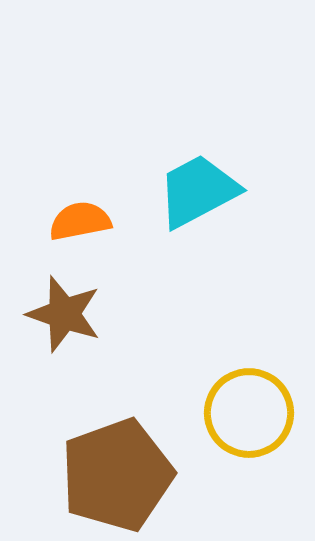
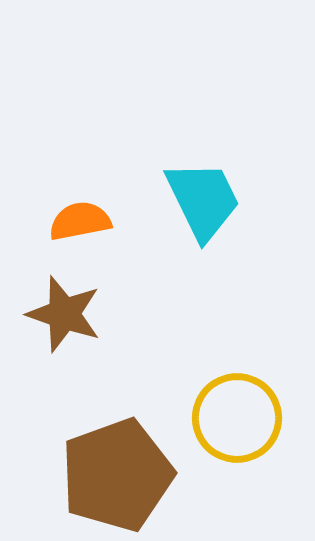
cyan trapezoid: moved 5 px right, 9 px down; rotated 92 degrees clockwise
yellow circle: moved 12 px left, 5 px down
